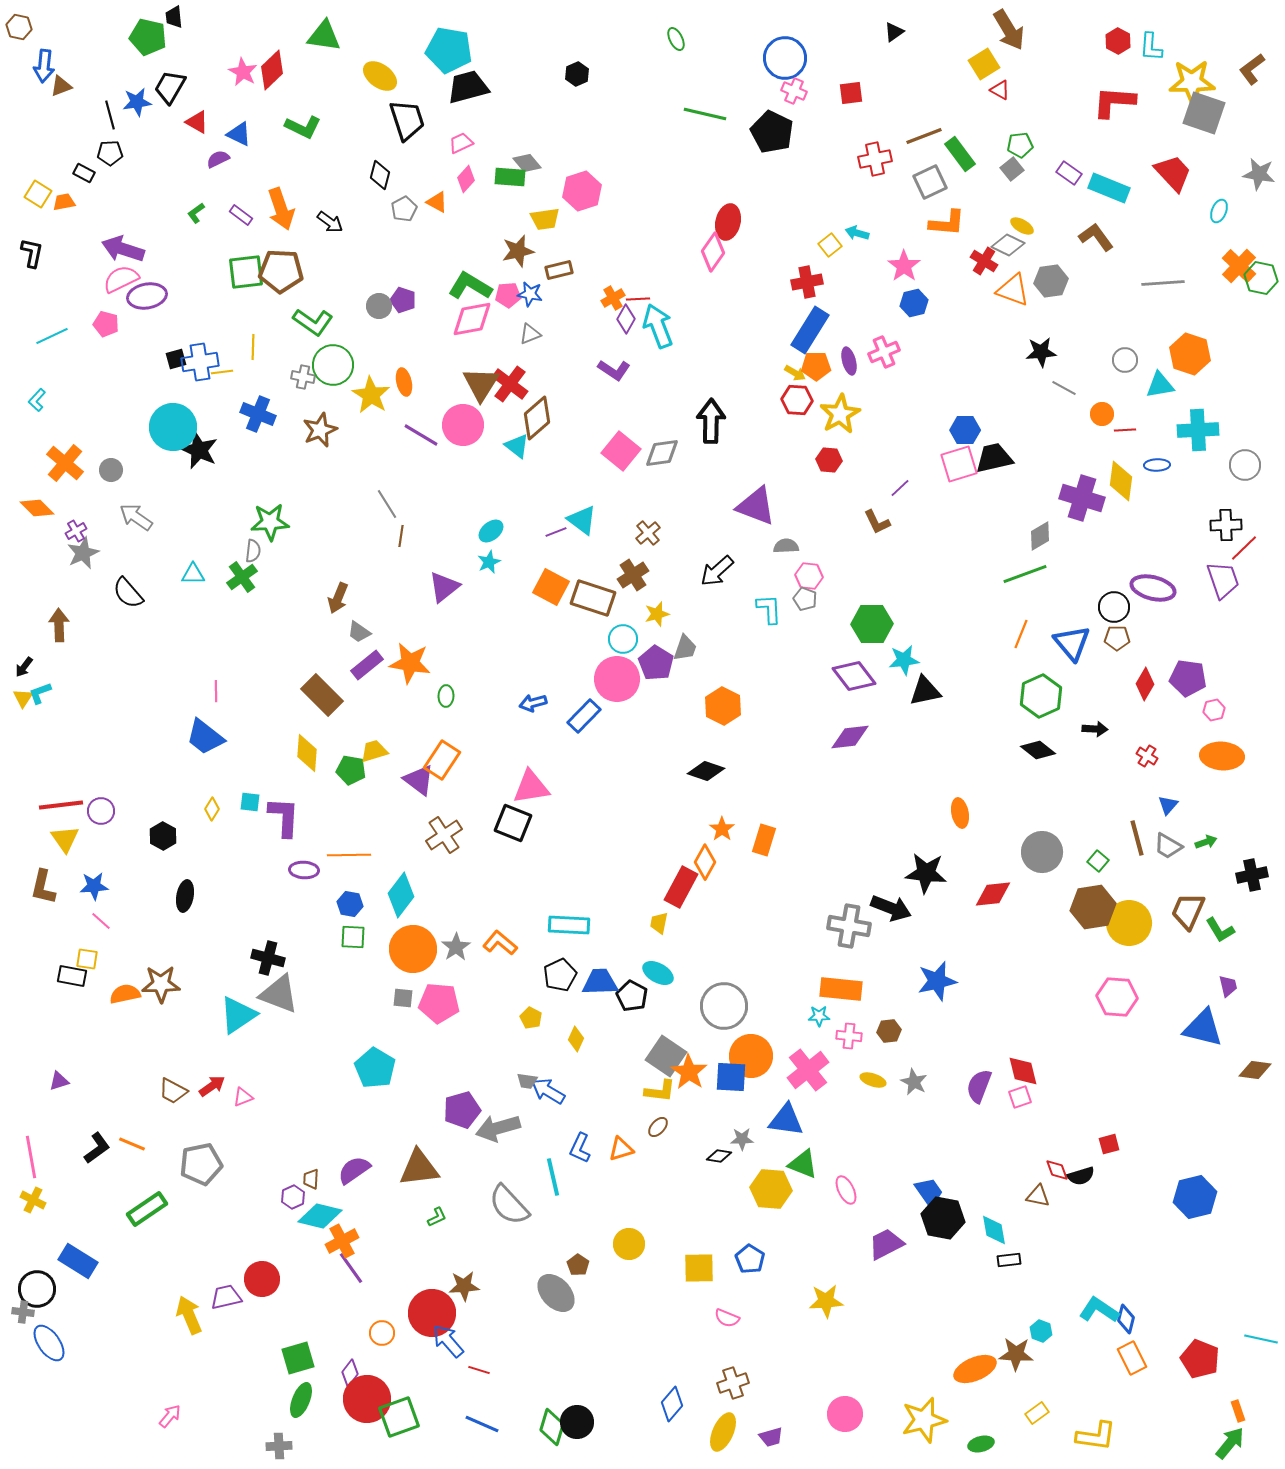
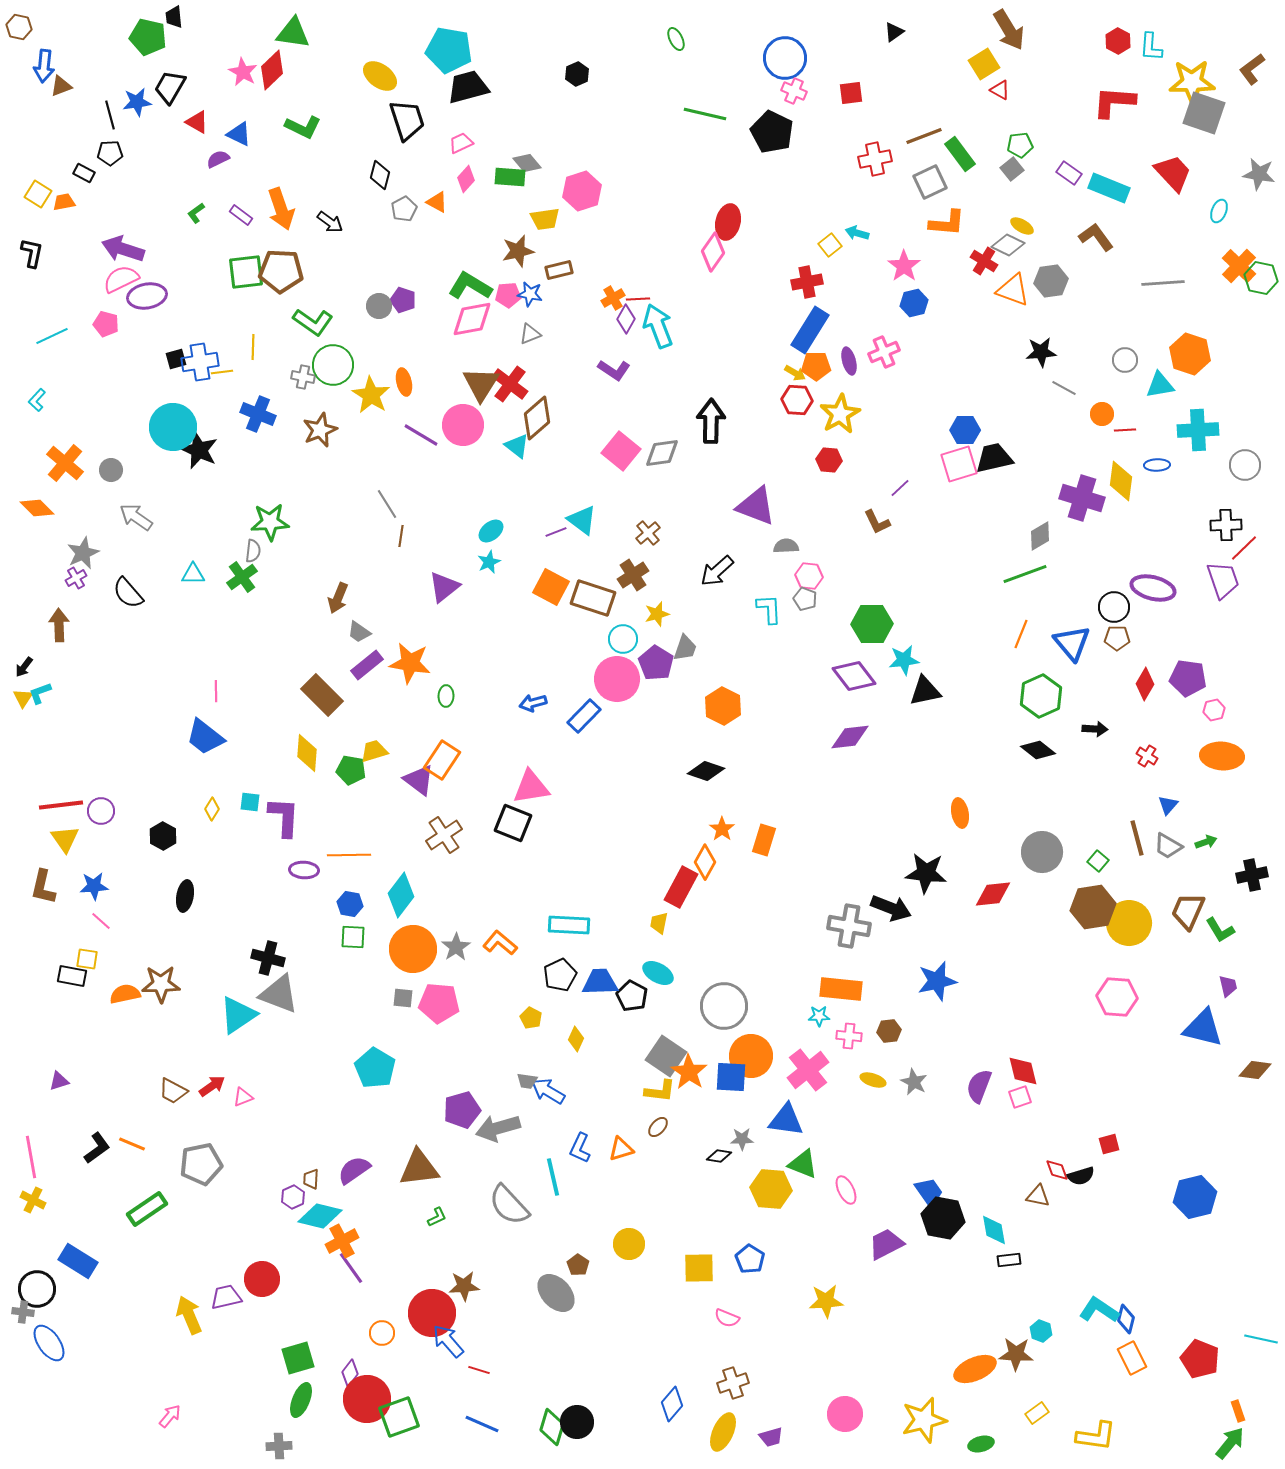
green triangle at (324, 36): moved 31 px left, 3 px up
purple cross at (76, 531): moved 47 px down
